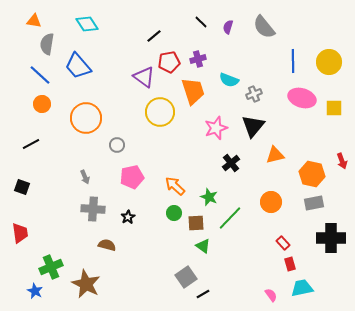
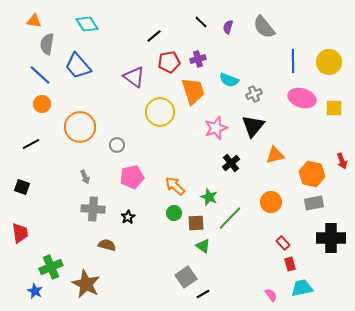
purple triangle at (144, 77): moved 10 px left
orange circle at (86, 118): moved 6 px left, 9 px down
